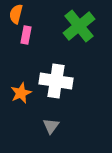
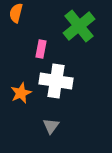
orange semicircle: moved 1 px up
pink rectangle: moved 15 px right, 14 px down
